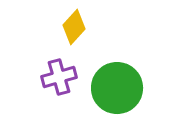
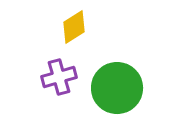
yellow diamond: rotated 16 degrees clockwise
